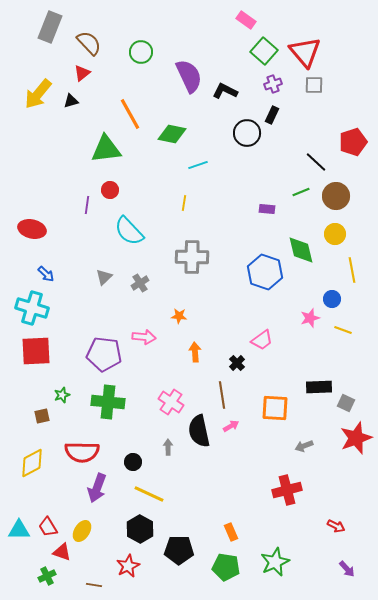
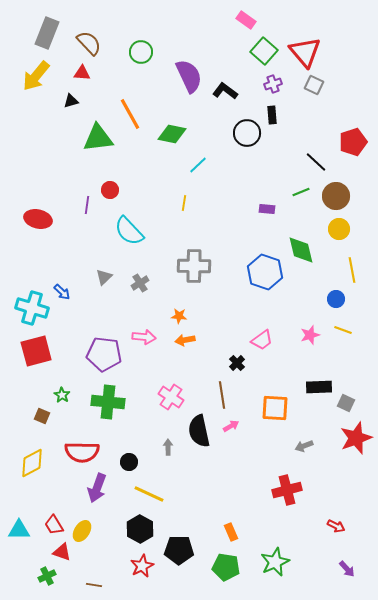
gray rectangle at (50, 27): moved 3 px left, 6 px down
red triangle at (82, 73): rotated 42 degrees clockwise
gray square at (314, 85): rotated 24 degrees clockwise
black L-shape at (225, 91): rotated 10 degrees clockwise
yellow arrow at (38, 94): moved 2 px left, 18 px up
black rectangle at (272, 115): rotated 30 degrees counterclockwise
green triangle at (106, 149): moved 8 px left, 11 px up
cyan line at (198, 165): rotated 24 degrees counterclockwise
red ellipse at (32, 229): moved 6 px right, 10 px up
yellow circle at (335, 234): moved 4 px right, 5 px up
gray cross at (192, 257): moved 2 px right, 9 px down
blue arrow at (46, 274): moved 16 px right, 18 px down
blue circle at (332, 299): moved 4 px right
pink star at (310, 318): moved 17 px down
red square at (36, 351): rotated 12 degrees counterclockwise
orange arrow at (195, 352): moved 10 px left, 12 px up; rotated 96 degrees counterclockwise
green star at (62, 395): rotated 21 degrees counterclockwise
pink cross at (171, 402): moved 5 px up
brown square at (42, 416): rotated 35 degrees clockwise
black circle at (133, 462): moved 4 px left
red trapezoid at (48, 527): moved 6 px right, 2 px up
red star at (128, 566): moved 14 px right
